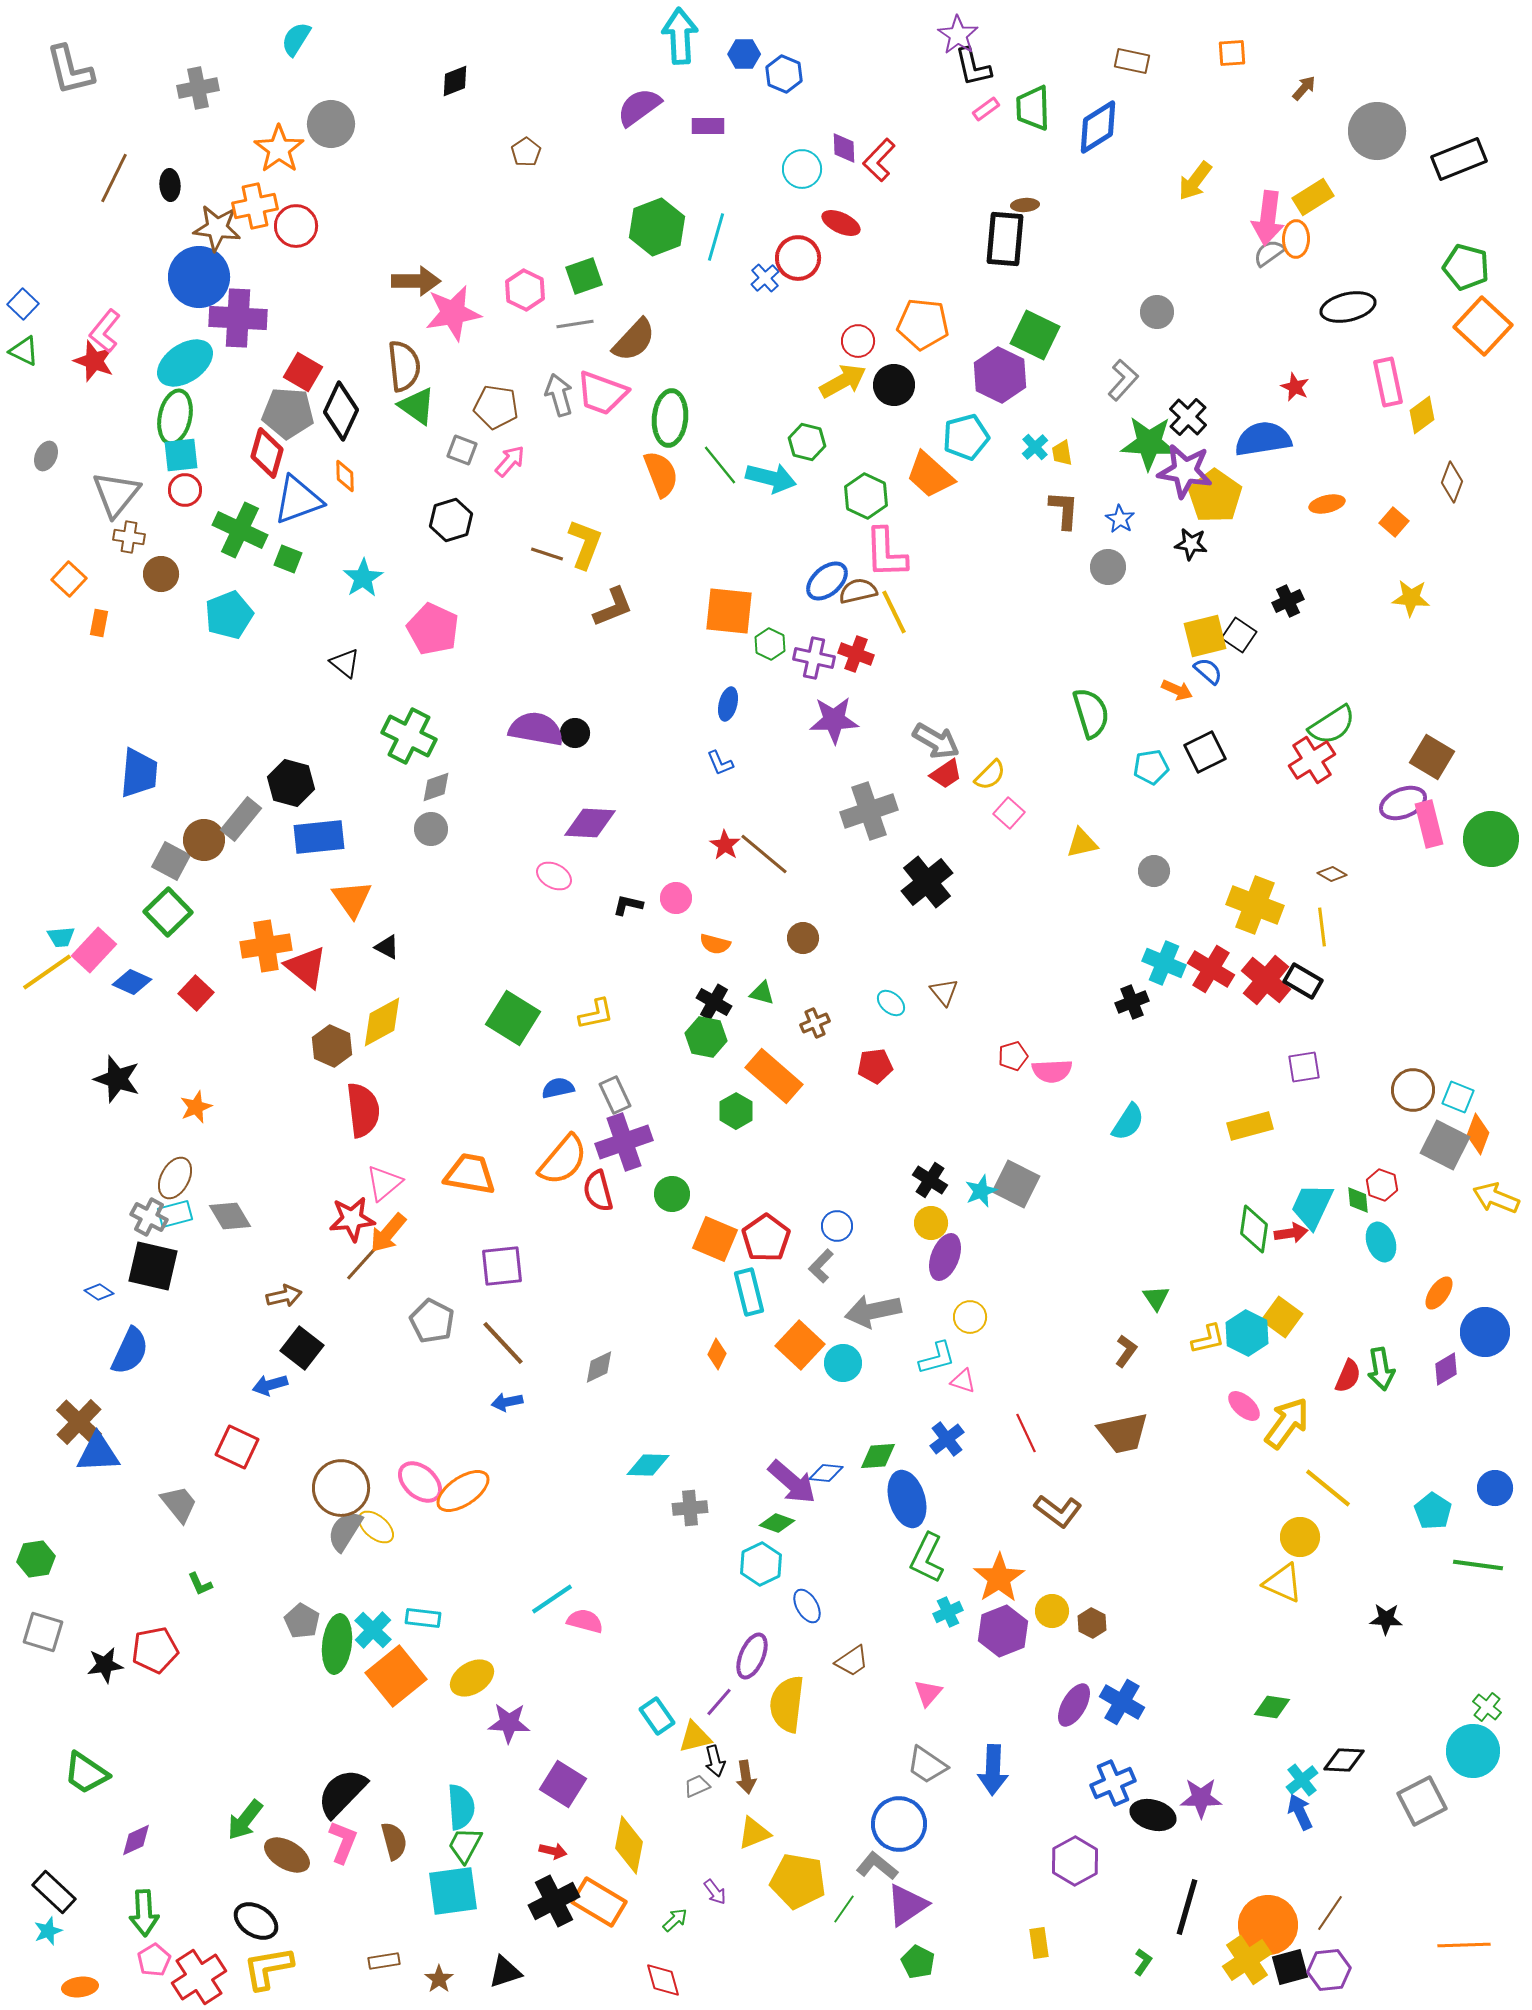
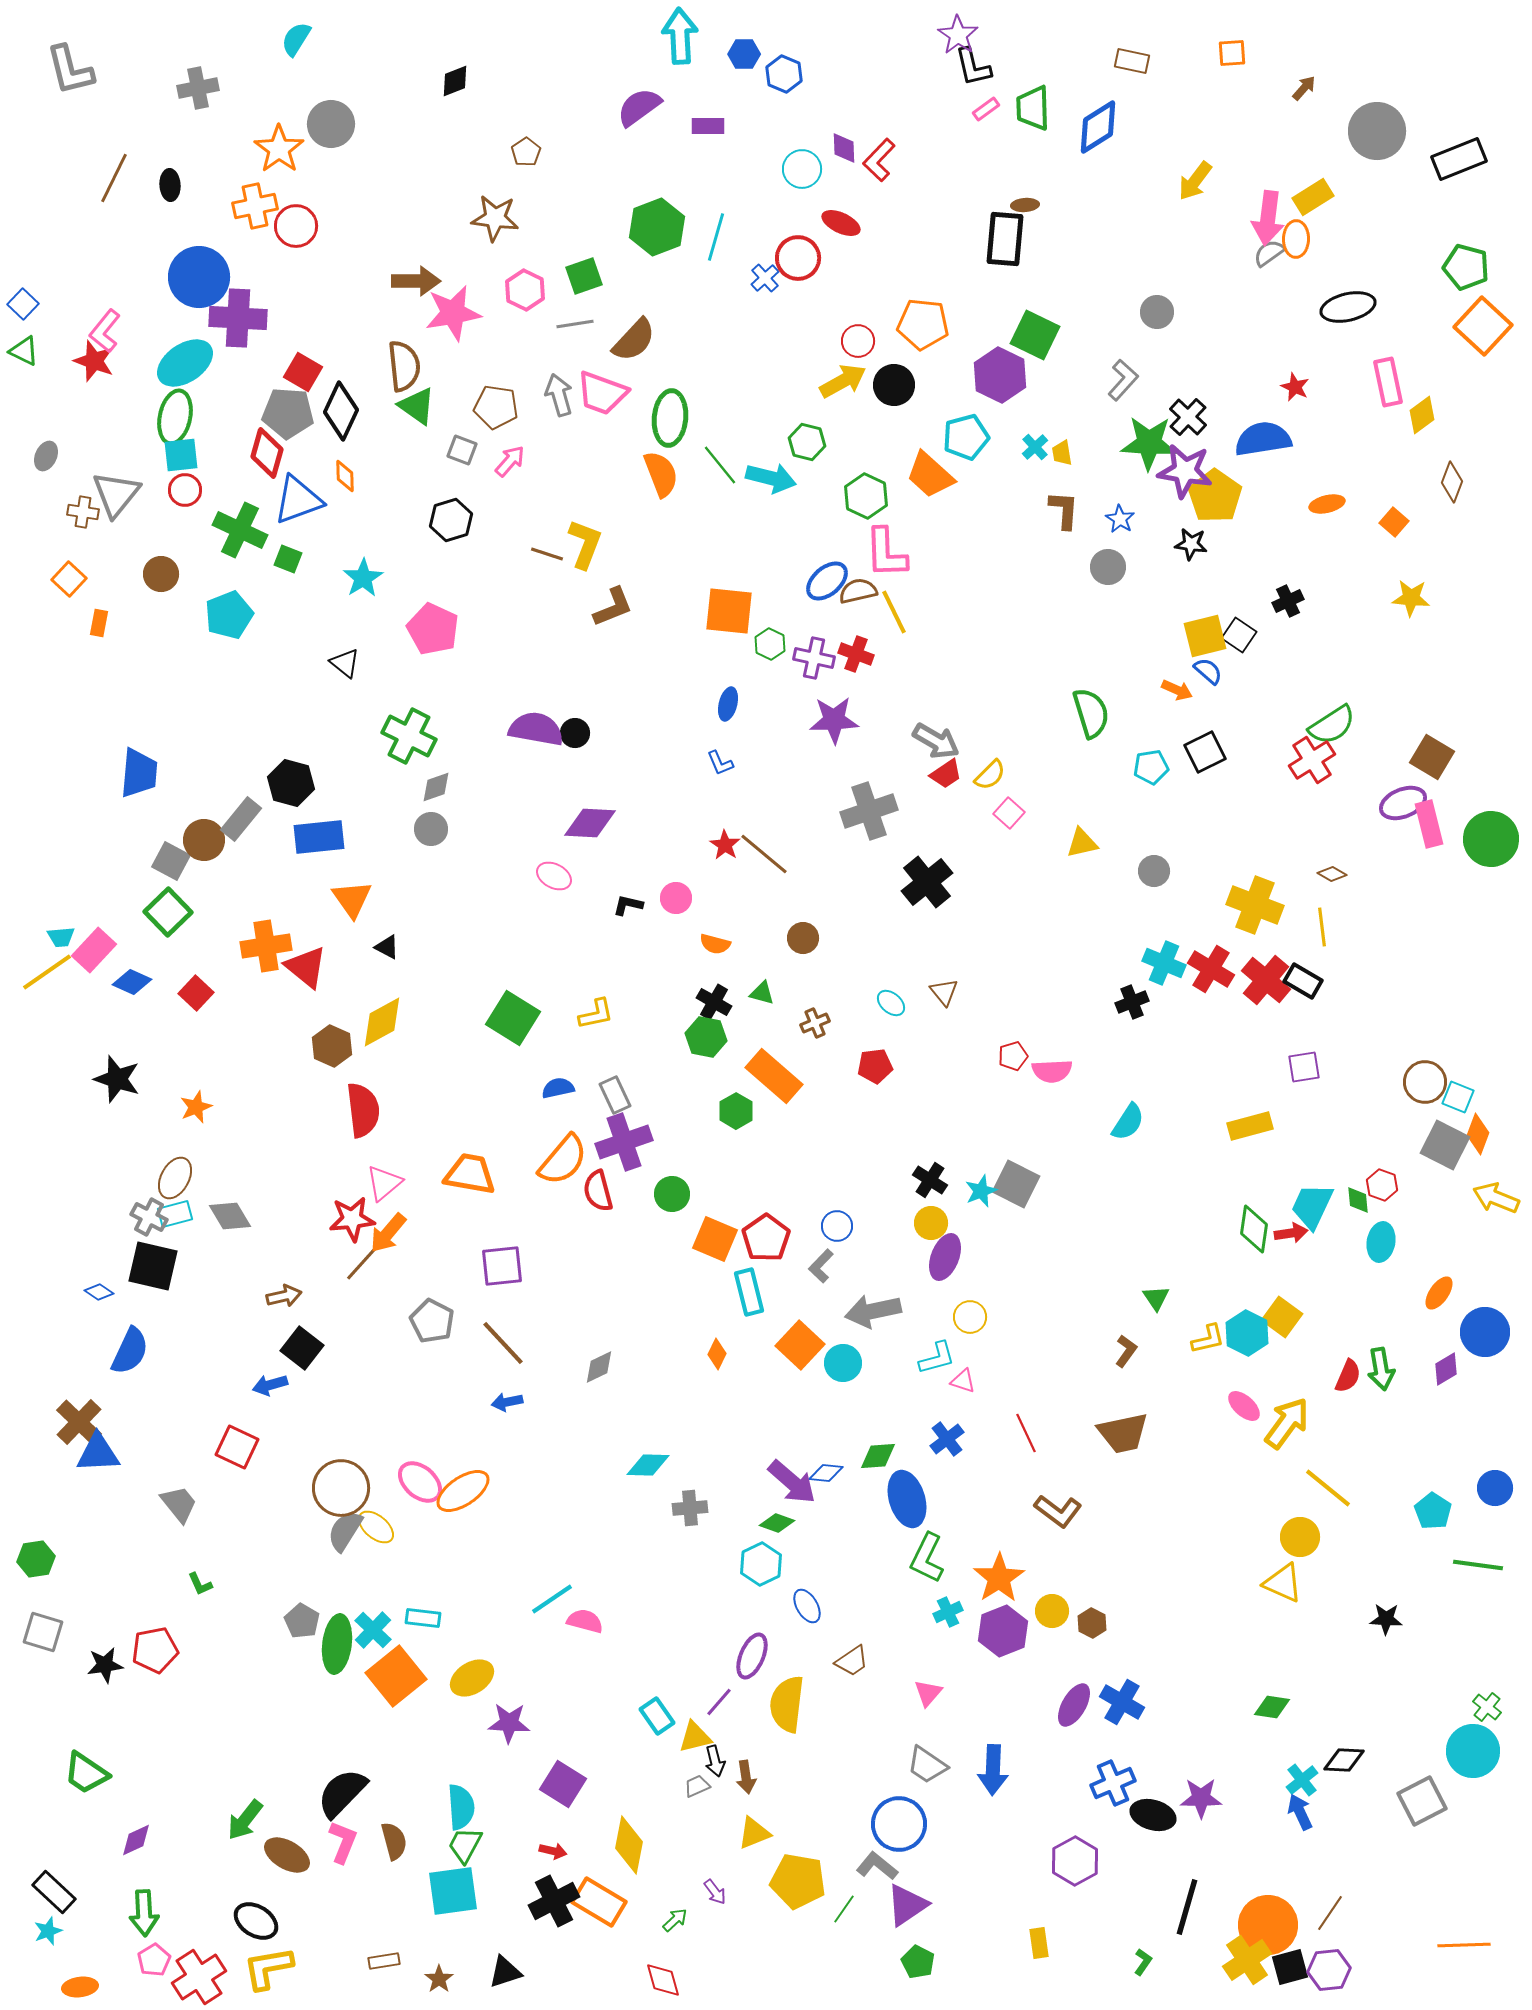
brown star at (217, 228): moved 278 px right, 10 px up
brown cross at (129, 537): moved 46 px left, 25 px up
brown circle at (1413, 1090): moved 12 px right, 8 px up
cyan ellipse at (1381, 1242): rotated 30 degrees clockwise
